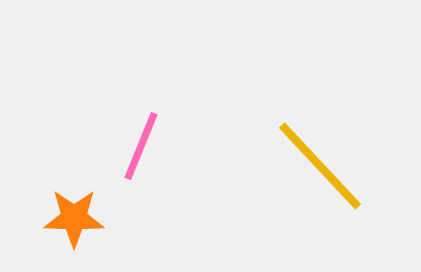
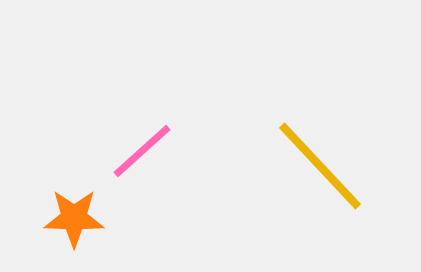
pink line: moved 1 px right, 5 px down; rotated 26 degrees clockwise
